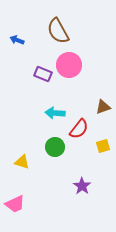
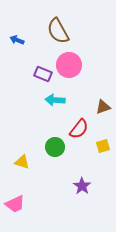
cyan arrow: moved 13 px up
